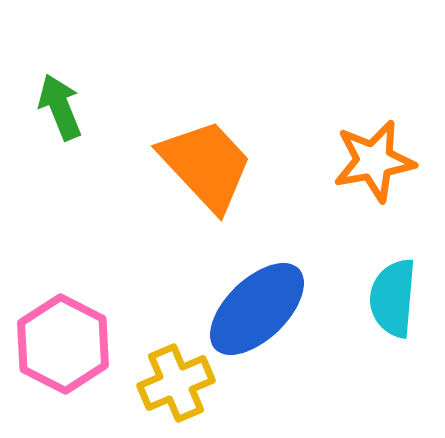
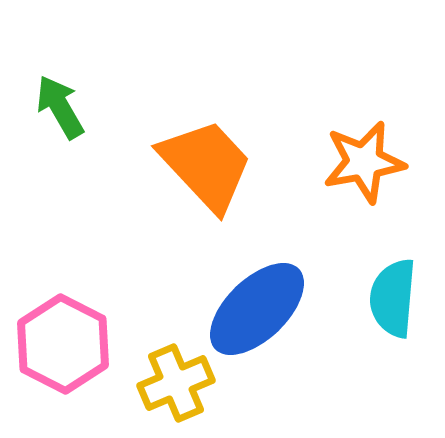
green arrow: rotated 8 degrees counterclockwise
orange star: moved 10 px left, 1 px down
